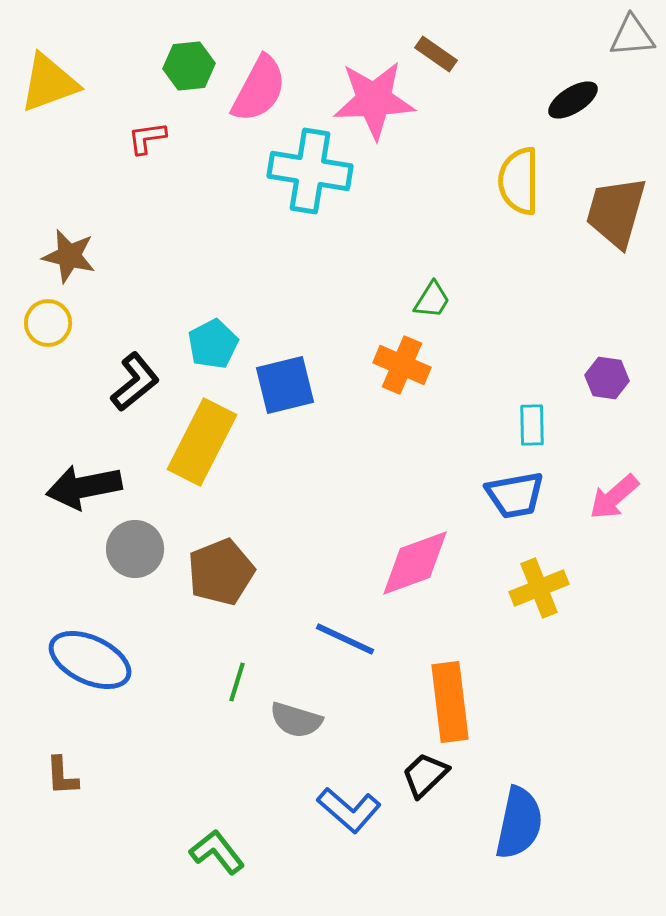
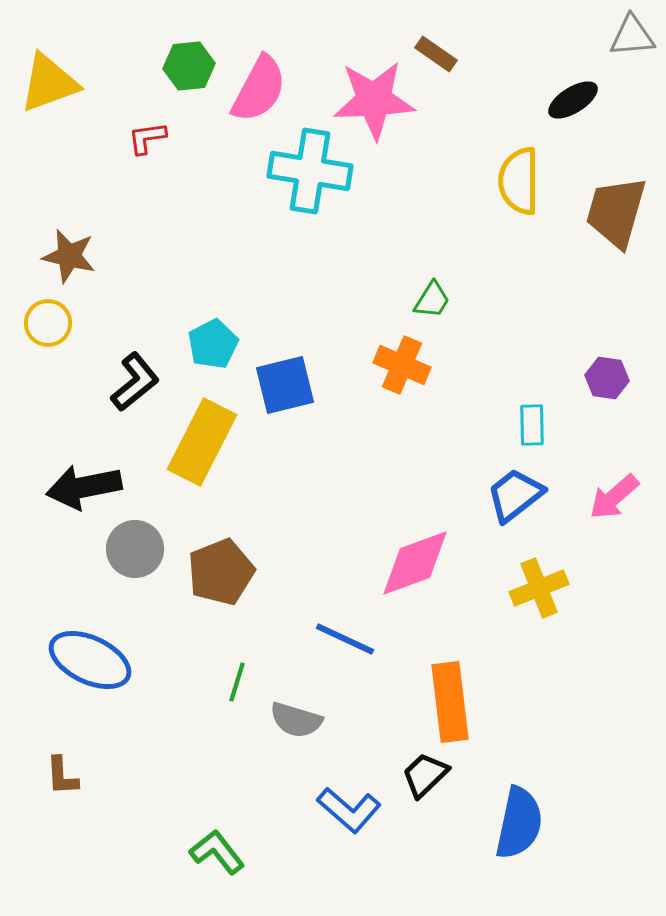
blue trapezoid: rotated 152 degrees clockwise
